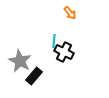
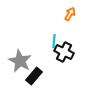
orange arrow: moved 1 px down; rotated 112 degrees counterclockwise
